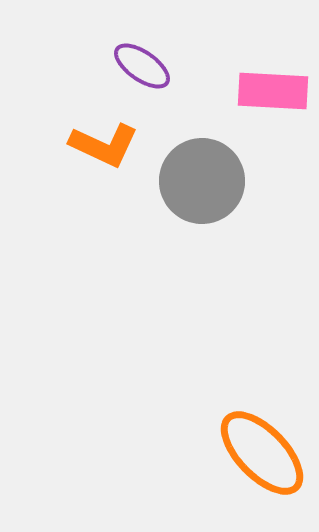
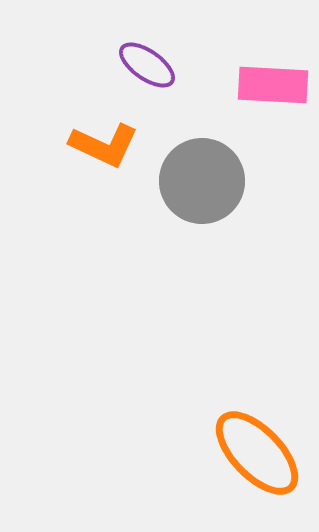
purple ellipse: moved 5 px right, 1 px up
pink rectangle: moved 6 px up
orange ellipse: moved 5 px left
